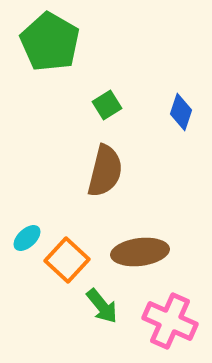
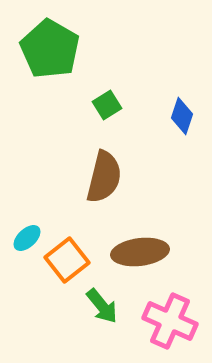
green pentagon: moved 7 px down
blue diamond: moved 1 px right, 4 px down
brown semicircle: moved 1 px left, 6 px down
orange square: rotated 9 degrees clockwise
